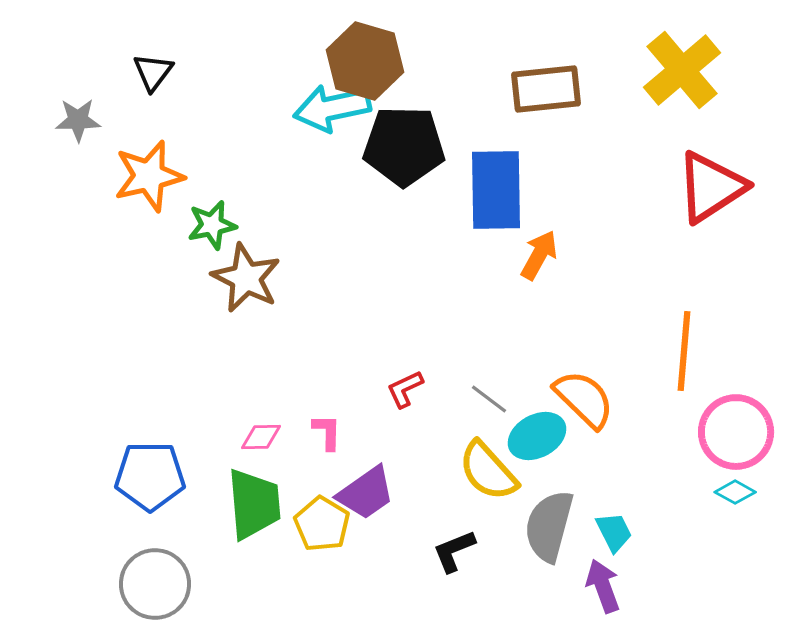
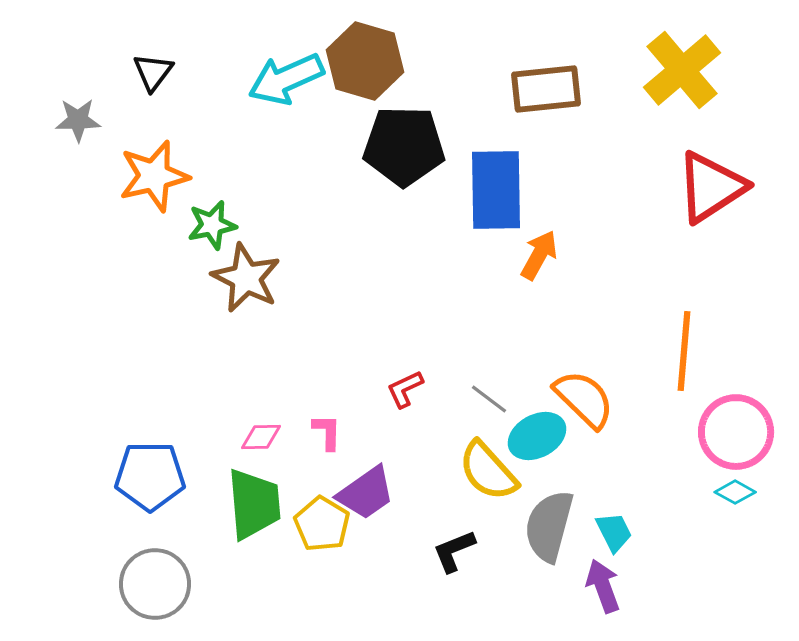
cyan arrow: moved 46 px left, 29 px up; rotated 12 degrees counterclockwise
orange star: moved 5 px right
